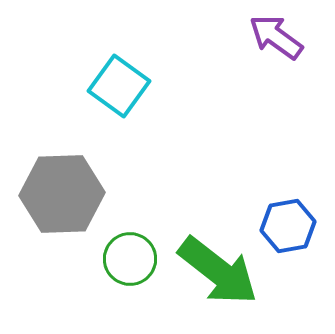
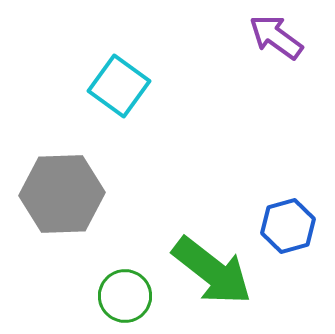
blue hexagon: rotated 6 degrees counterclockwise
green circle: moved 5 px left, 37 px down
green arrow: moved 6 px left
